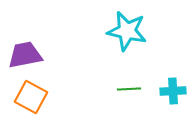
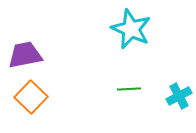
cyan star: moved 4 px right, 2 px up; rotated 12 degrees clockwise
cyan cross: moved 6 px right, 5 px down; rotated 25 degrees counterclockwise
orange square: rotated 16 degrees clockwise
